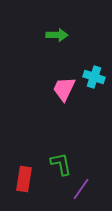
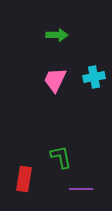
cyan cross: rotated 30 degrees counterclockwise
pink trapezoid: moved 9 px left, 9 px up
green L-shape: moved 7 px up
purple line: rotated 55 degrees clockwise
